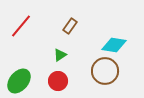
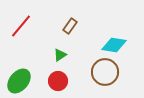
brown circle: moved 1 px down
